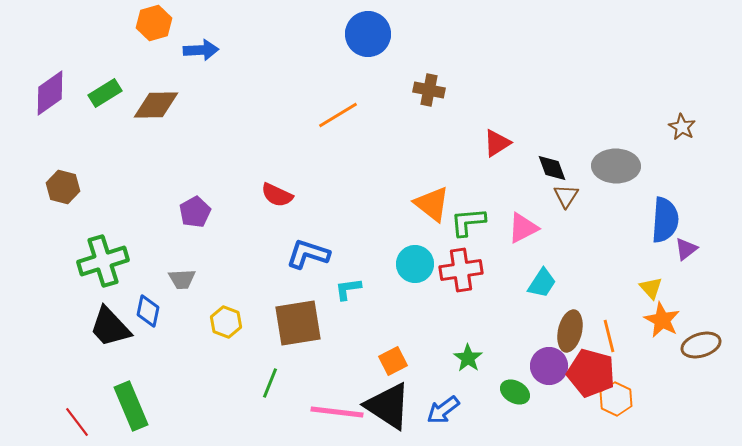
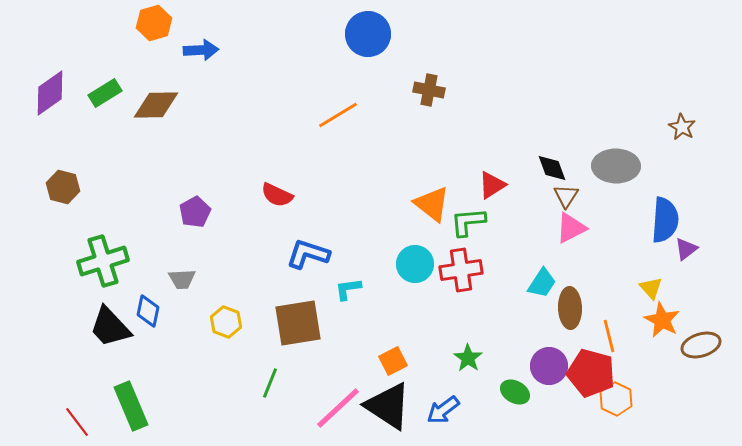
red triangle at (497, 143): moved 5 px left, 42 px down
pink triangle at (523, 228): moved 48 px right
brown ellipse at (570, 331): moved 23 px up; rotated 15 degrees counterclockwise
pink line at (337, 412): moved 1 px right, 4 px up; rotated 50 degrees counterclockwise
